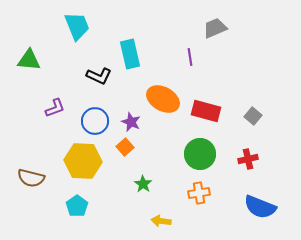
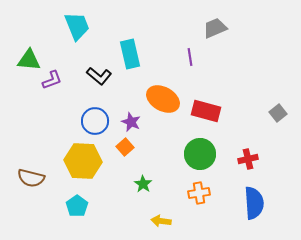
black L-shape: rotated 15 degrees clockwise
purple L-shape: moved 3 px left, 28 px up
gray square: moved 25 px right, 3 px up; rotated 12 degrees clockwise
blue semicircle: moved 6 px left, 4 px up; rotated 116 degrees counterclockwise
